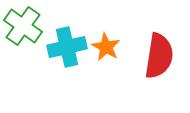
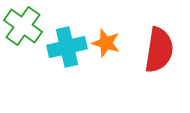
orange star: moved 4 px up; rotated 12 degrees counterclockwise
red semicircle: moved 6 px up
